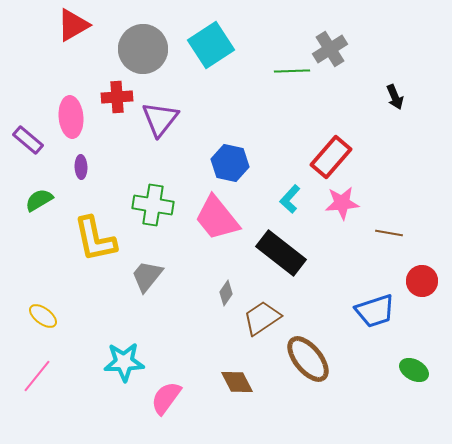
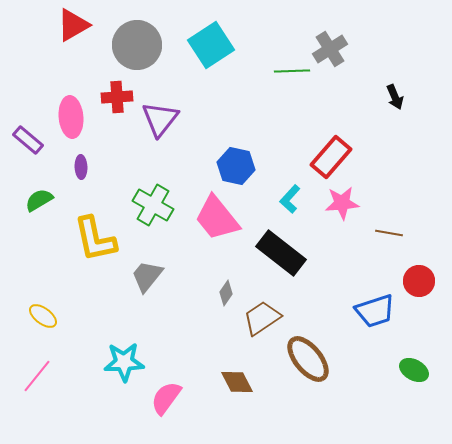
gray circle: moved 6 px left, 4 px up
blue hexagon: moved 6 px right, 3 px down
green cross: rotated 21 degrees clockwise
red circle: moved 3 px left
